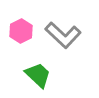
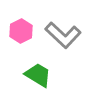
green trapezoid: rotated 12 degrees counterclockwise
